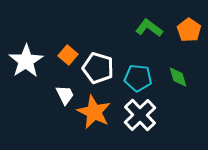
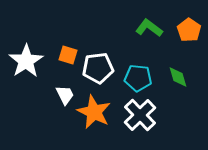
orange square: rotated 24 degrees counterclockwise
white pentagon: rotated 24 degrees counterclockwise
